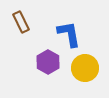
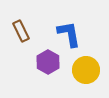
brown rectangle: moved 9 px down
yellow circle: moved 1 px right, 2 px down
